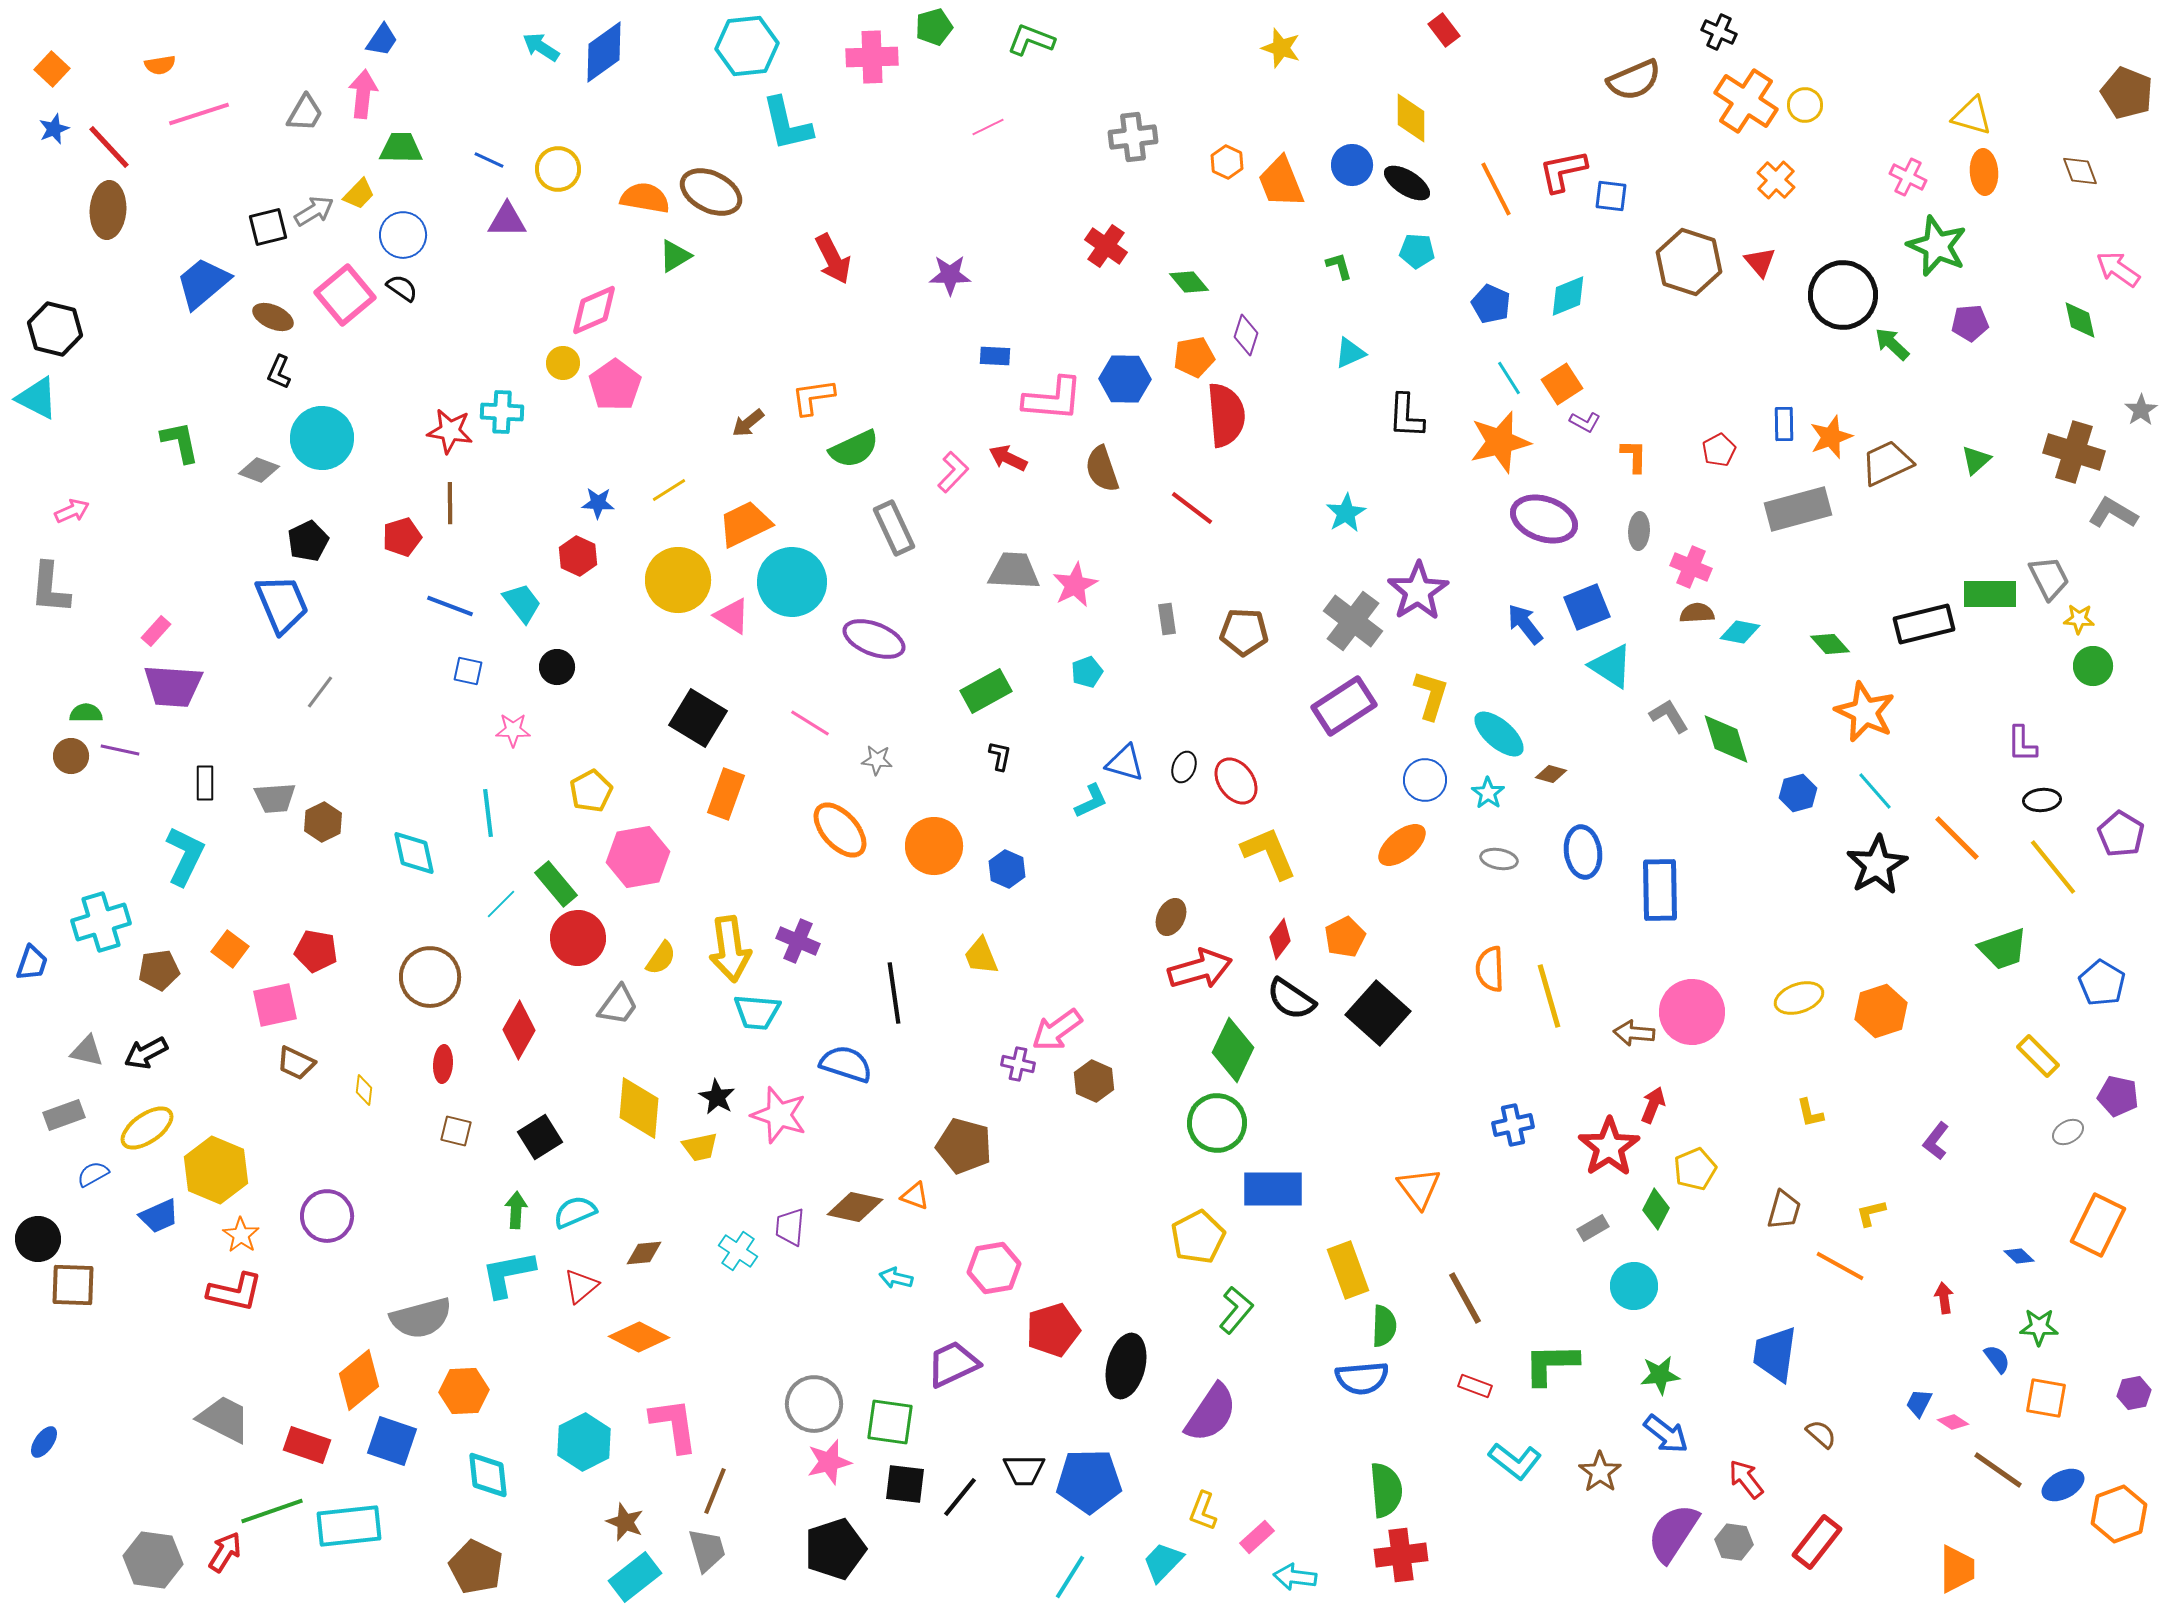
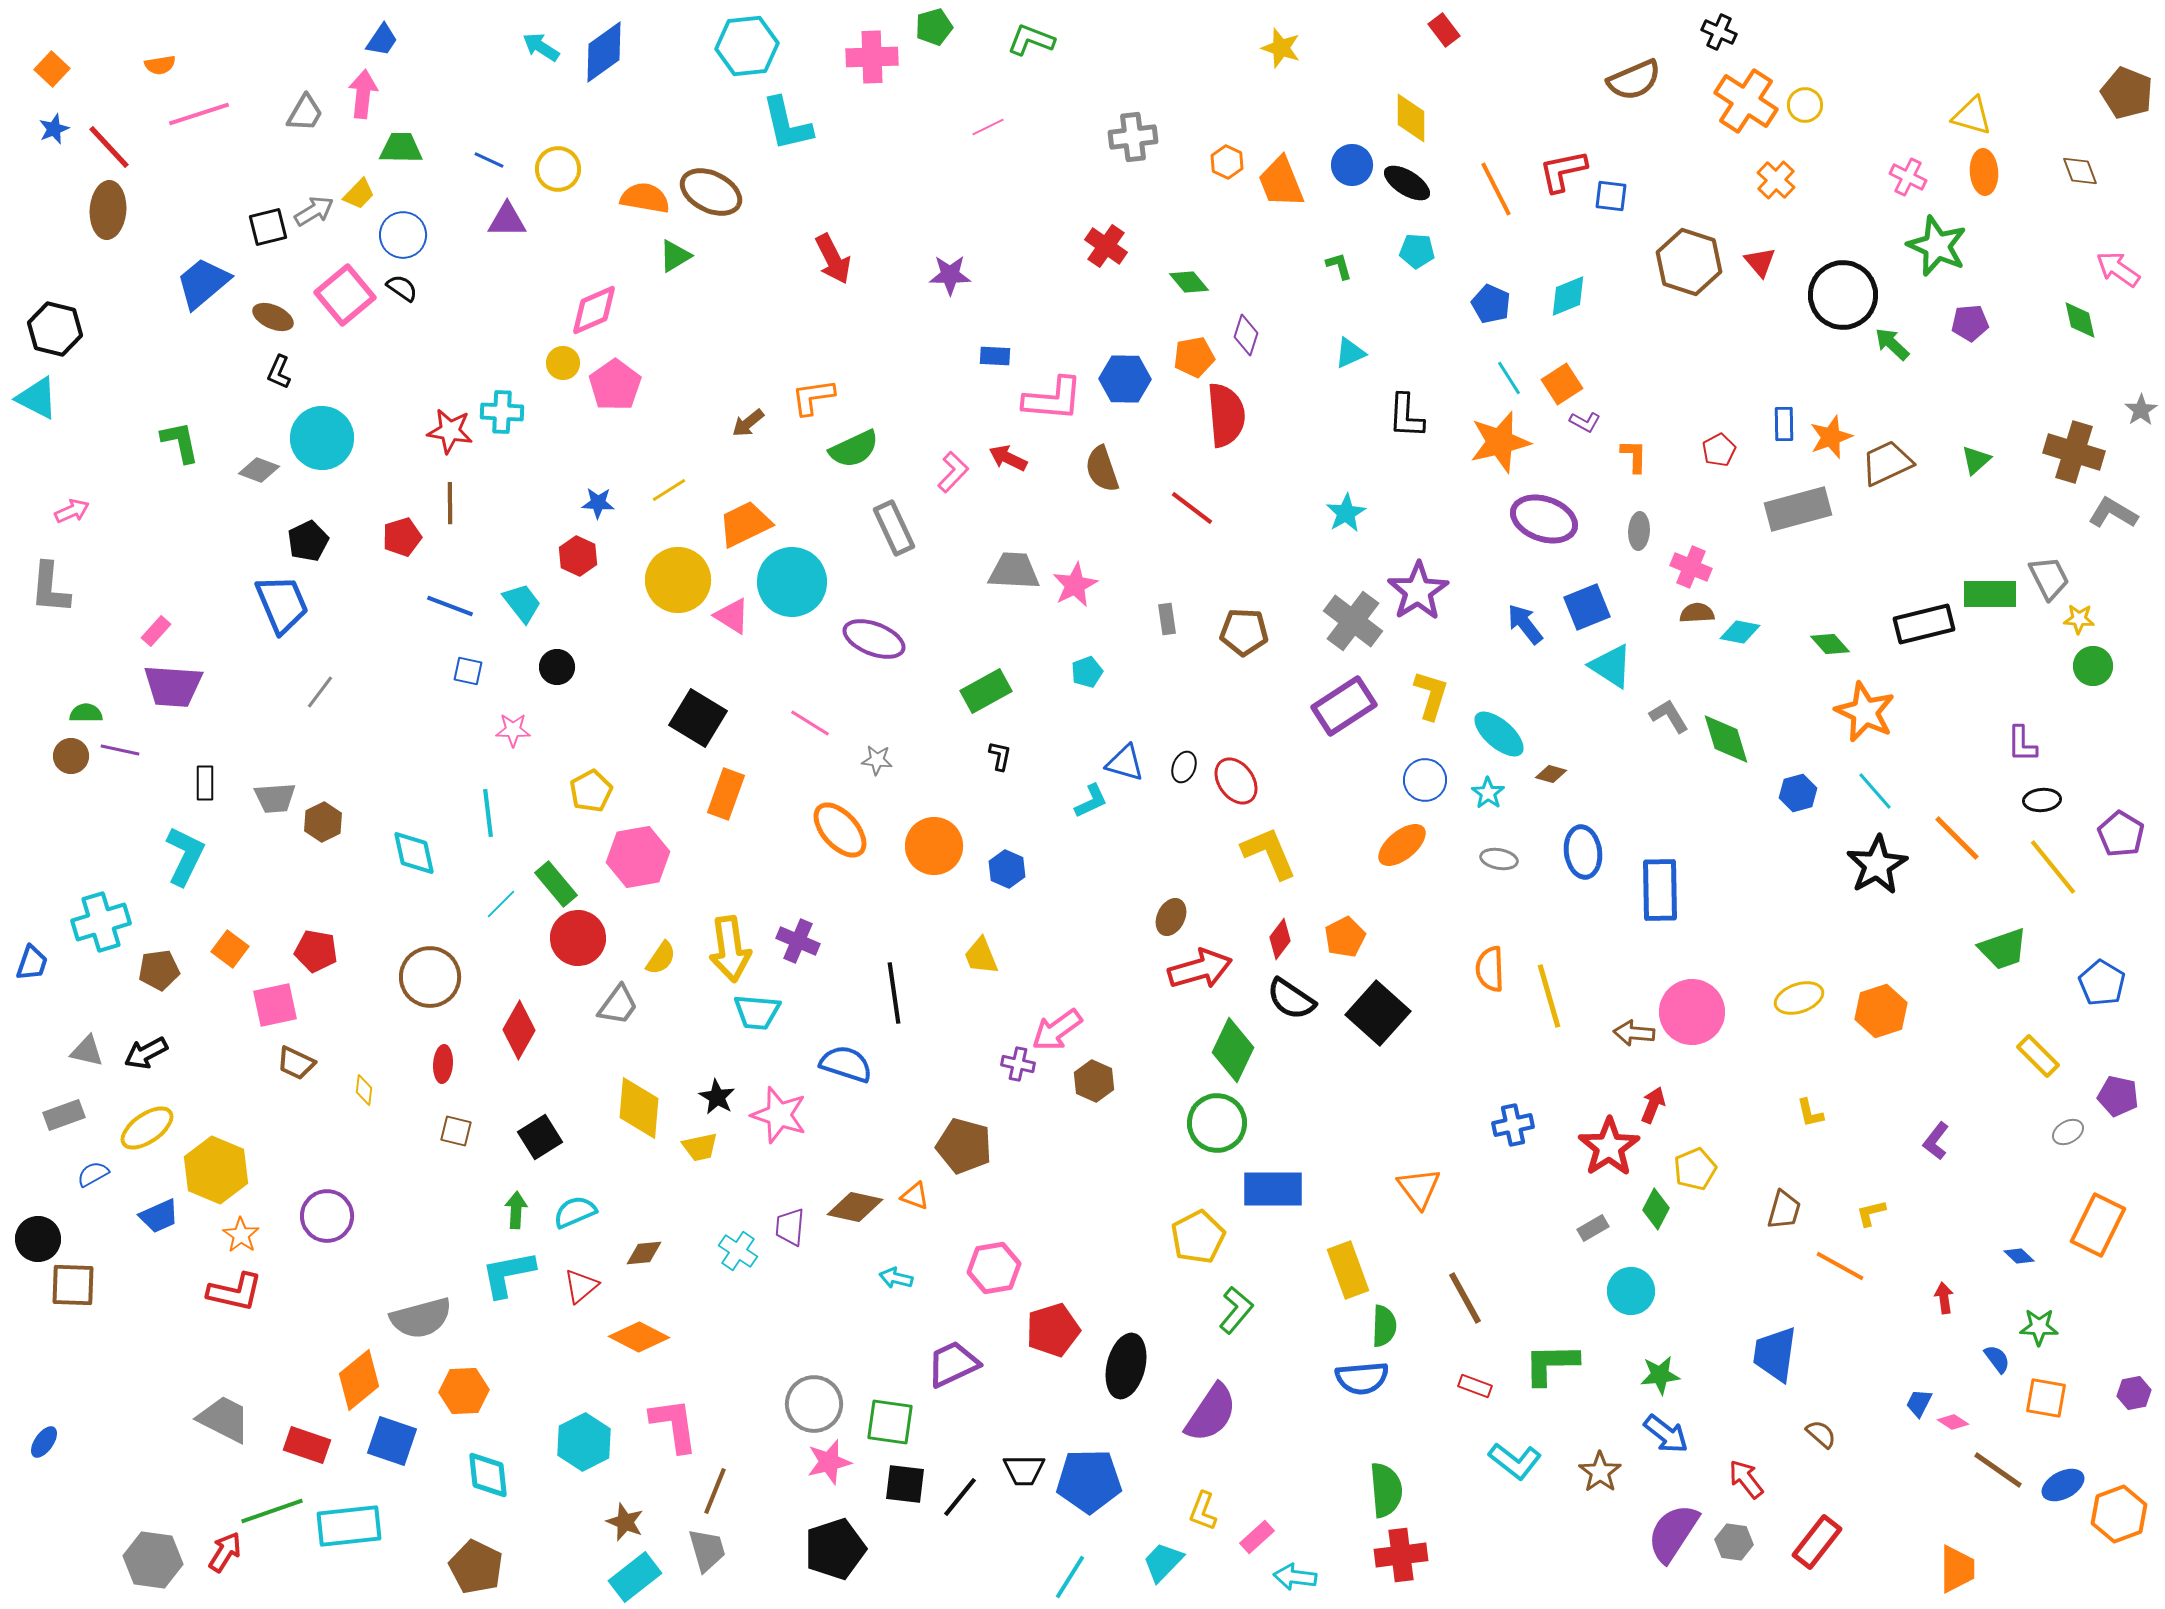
cyan circle at (1634, 1286): moved 3 px left, 5 px down
